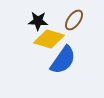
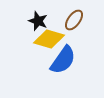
black star: rotated 18 degrees clockwise
